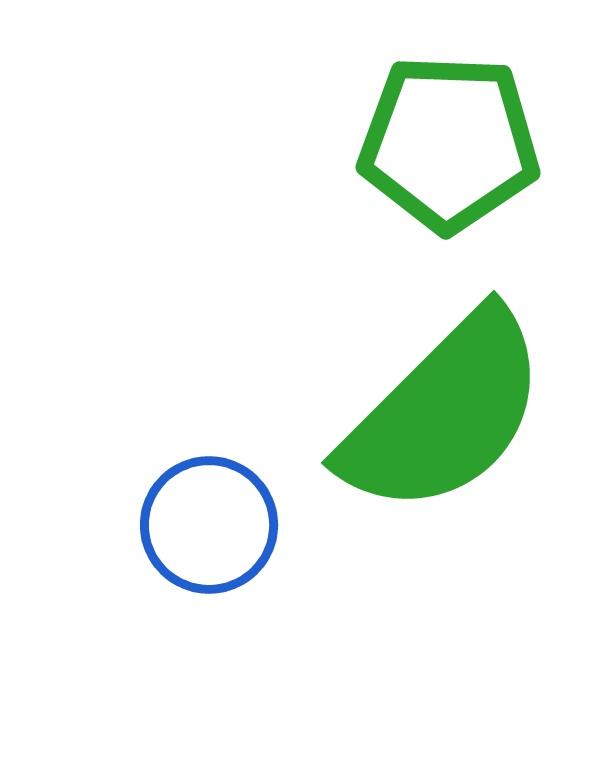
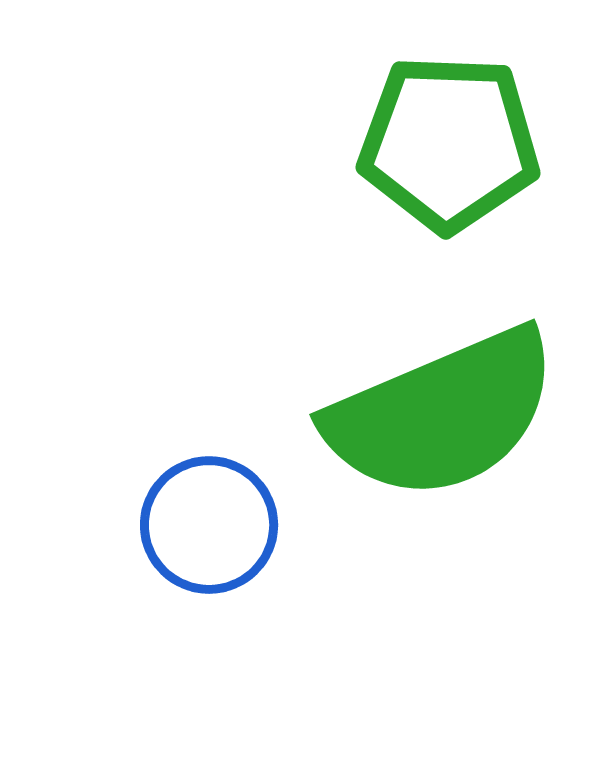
green semicircle: moved 2 px left, 1 px down; rotated 22 degrees clockwise
